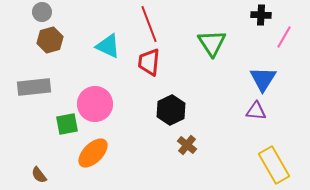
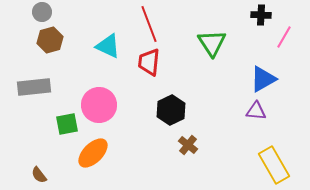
blue triangle: rotated 28 degrees clockwise
pink circle: moved 4 px right, 1 px down
brown cross: moved 1 px right
